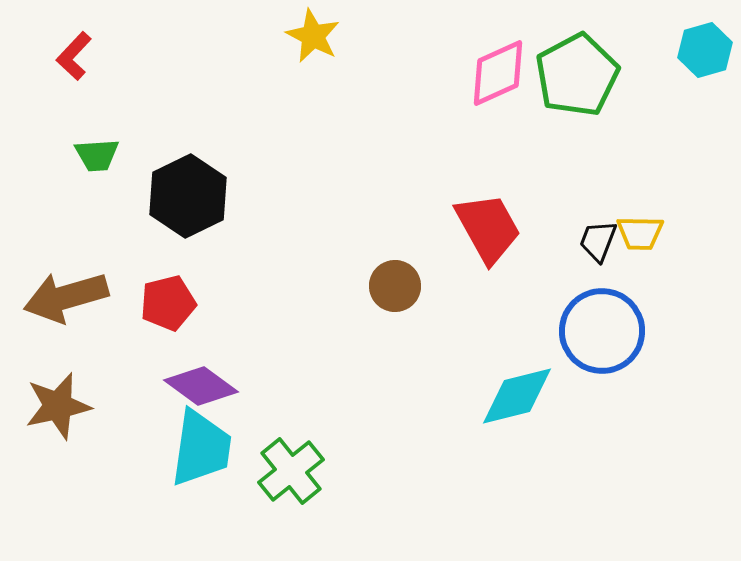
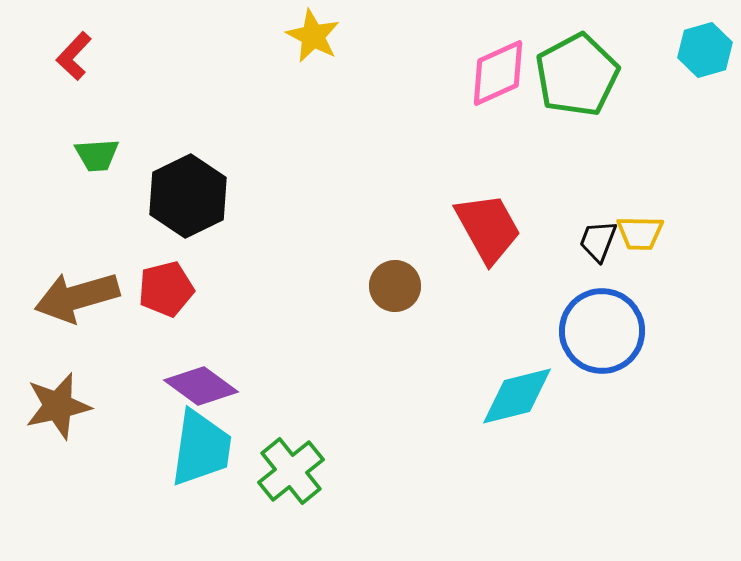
brown arrow: moved 11 px right
red pentagon: moved 2 px left, 14 px up
